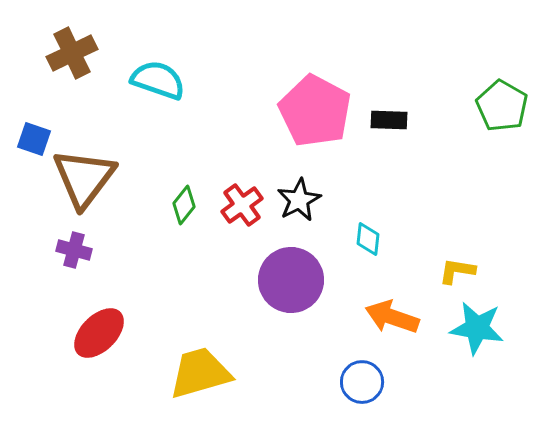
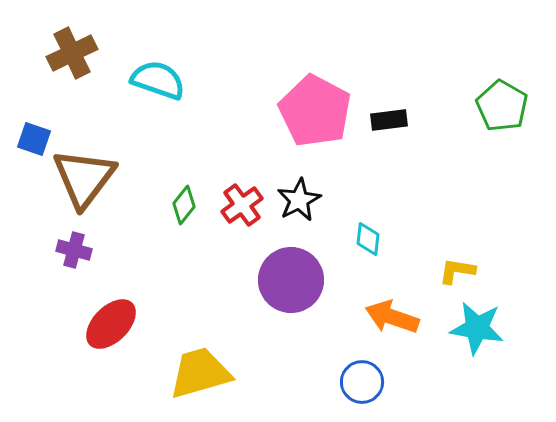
black rectangle: rotated 9 degrees counterclockwise
red ellipse: moved 12 px right, 9 px up
